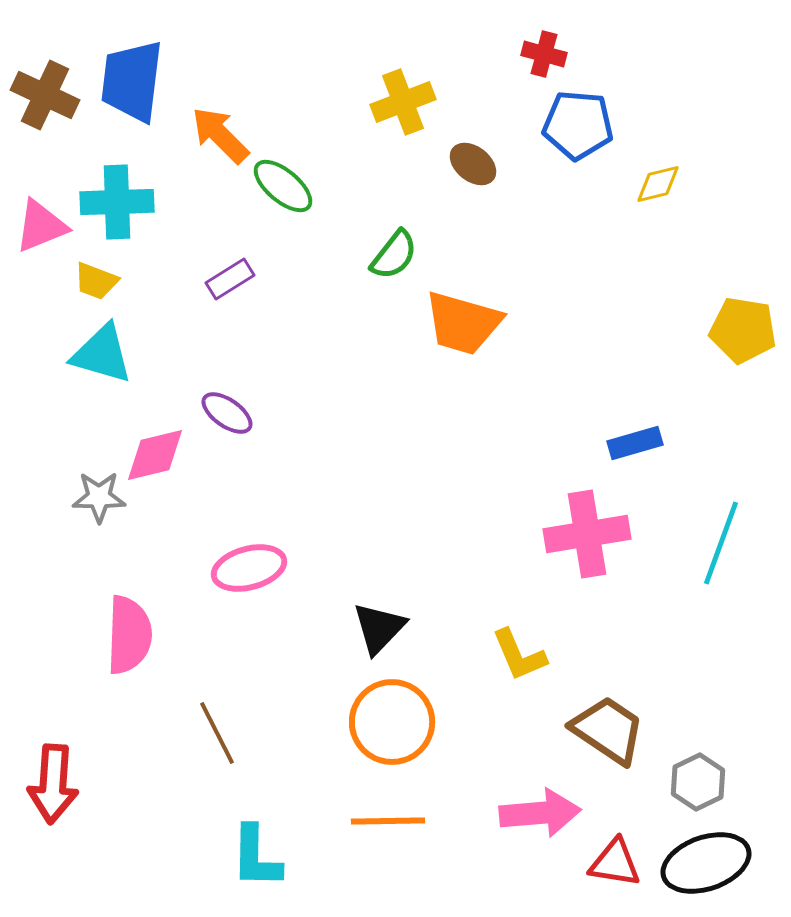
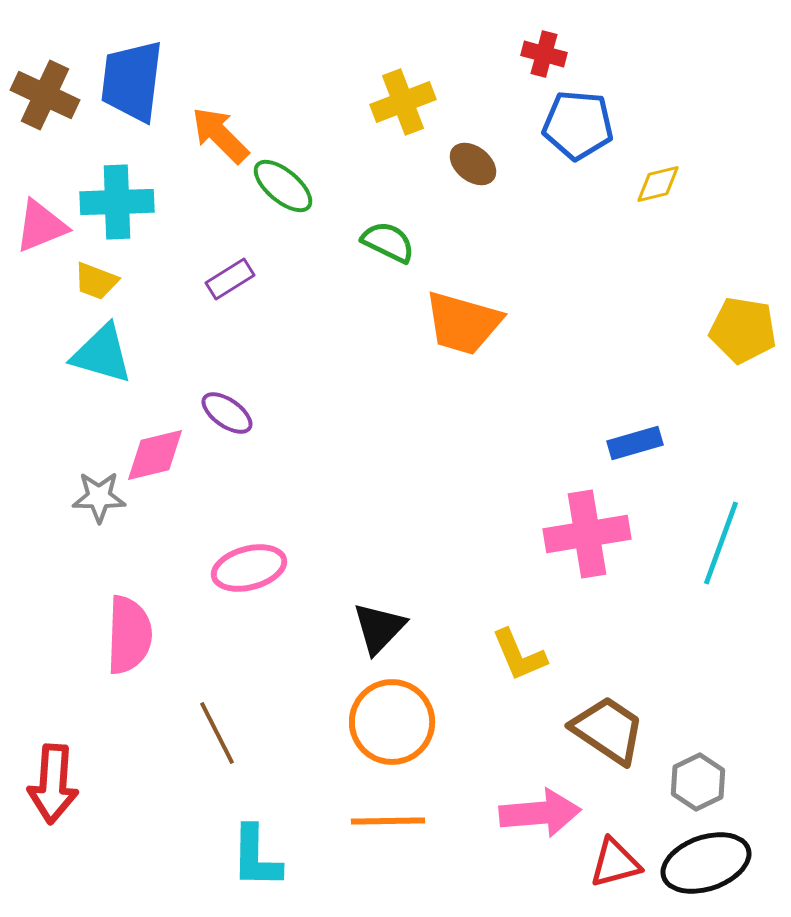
green semicircle: moved 6 px left, 13 px up; rotated 102 degrees counterclockwise
red triangle: rotated 24 degrees counterclockwise
